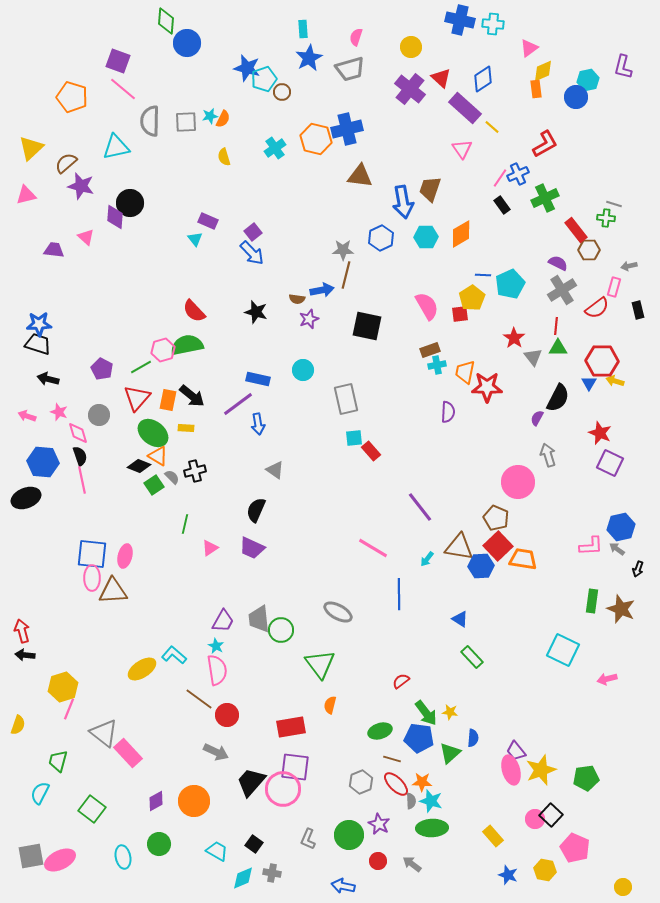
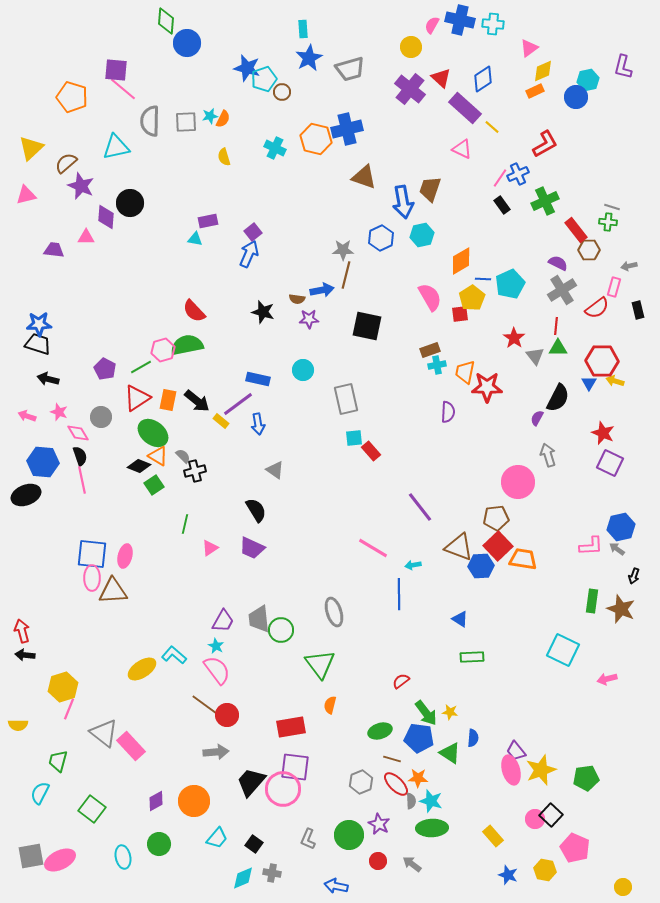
pink semicircle at (356, 37): moved 76 px right, 12 px up; rotated 12 degrees clockwise
purple square at (118, 61): moved 2 px left, 9 px down; rotated 15 degrees counterclockwise
orange rectangle at (536, 89): moved 1 px left, 2 px down; rotated 72 degrees clockwise
cyan cross at (275, 148): rotated 30 degrees counterclockwise
pink triangle at (462, 149): rotated 30 degrees counterclockwise
brown triangle at (360, 176): moved 4 px right, 1 px down; rotated 12 degrees clockwise
purple star at (81, 186): rotated 8 degrees clockwise
green cross at (545, 198): moved 3 px down
gray line at (614, 204): moved 2 px left, 3 px down
purple diamond at (115, 217): moved 9 px left
green cross at (606, 218): moved 2 px right, 4 px down
purple rectangle at (208, 221): rotated 36 degrees counterclockwise
orange diamond at (461, 234): moved 27 px down
pink triangle at (86, 237): rotated 42 degrees counterclockwise
cyan hexagon at (426, 237): moved 4 px left, 2 px up; rotated 10 degrees counterclockwise
cyan triangle at (195, 239): rotated 42 degrees counterclockwise
blue arrow at (252, 253): moved 3 px left, 1 px down; rotated 112 degrees counterclockwise
blue line at (483, 275): moved 4 px down
pink semicircle at (427, 306): moved 3 px right, 9 px up
black star at (256, 312): moved 7 px right
purple star at (309, 319): rotated 18 degrees clockwise
gray triangle at (533, 357): moved 2 px right, 1 px up
purple pentagon at (102, 369): moved 3 px right
black arrow at (192, 396): moved 5 px right, 5 px down
red triangle at (137, 398): rotated 16 degrees clockwise
gray circle at (99, 415): moved 2 px right, 2 px down
yellow rectangle at (186, 428): moved 35 px right, 7 px up; rotated 35 degrees clockwise
pink diamond at (78, 433): rotated 15 degrees counterclockwise
red star at (600, 433): moved 3 px right
gray semicircle at (172, 477): moved 11 px right, 21 px up
black ellipse at (26, 498): moved 3 px up
black semicircle at (256, 510): rotated 125 degrees clockwise
brown pentagon at (496, 518): rotated 30 degrees counterclockwise
brown triangle at (459, 547): rotated 12 degrees clockwise
cyan arrow at (427, 559): moved 14 px left, 6 px down; rotated 42 degrees clockwise
black arrow at (638, 569): moved 4 px left, 7 px down
gray ellipse at (338, 612): moved 4 px left; rotated 44 degrees clockwise
green rectangle at (472, 657): rotated 50 degrees counterclockwise
pink semicircle at (217, 670): rotated 28 degrees counterclockwise
brown line at (199, 699): moved 6 px right, 6 px down
yellow semicircle at (18, 725): rotated 72 degrees clockwise
gray arrow at (216, 752): rotated 30 degrees counterclockwise
pink rectangle at (128, 753): moved 3 px right, 7 px up
green triangle at (450, 753): rotated 45 degrees counterclockwise
orange star at (422, 782): moved 4 px left, 4 px up
cyan trapezoid at (217, 851): moved 13 px up; rotated 100 degrees clockwise
blue arrow at (343, 886): moved 7 px left
